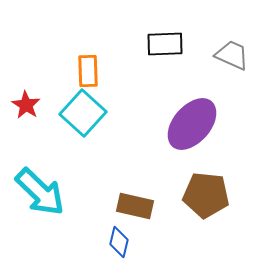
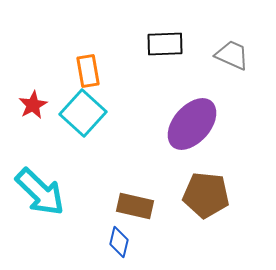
orange rectangle: rotated 8 degrees counterclockwise
red star: moved 7 px right; rotated 12 degrees clockwise
